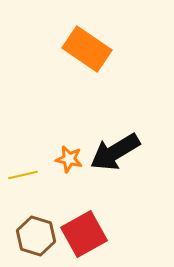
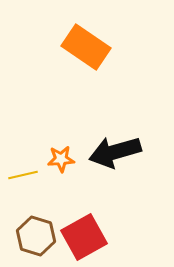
orange rectangle: moved 1 px left, 2 px up
black arrow: rotated 15 degrees clockwise
orange star: moved 8 px left; rotated 16 degrees counterclockwise
red square: moved 3 px down
